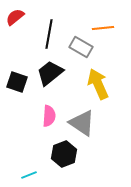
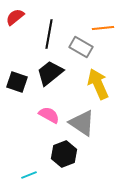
pink semicircle: moved 1 px up; rotated 65 degrees counterclockwise
